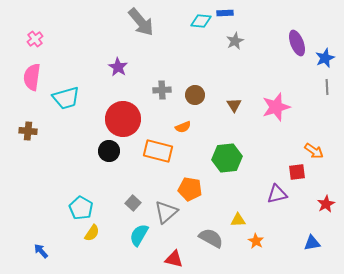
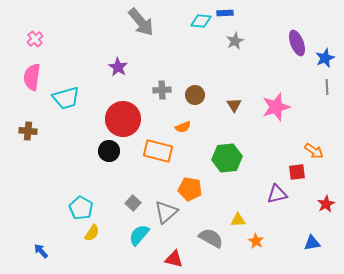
cyan semicircle: rotated 10 degrees clockwise
